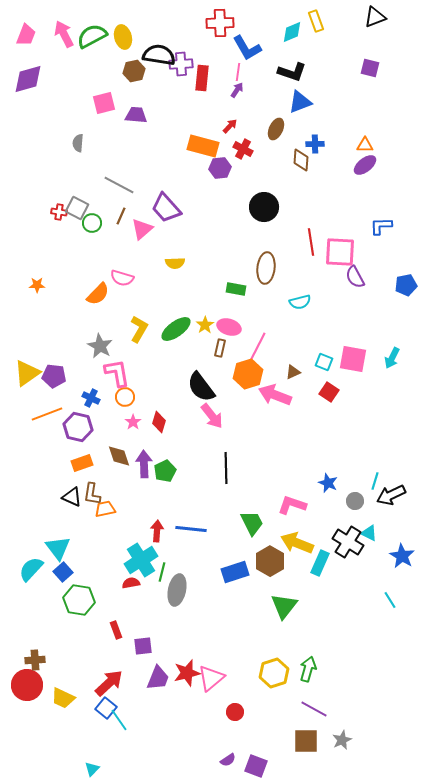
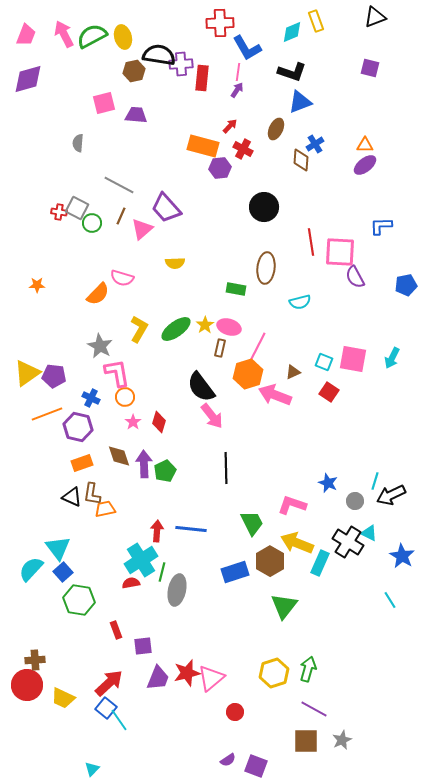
blue cross at (315, 144): rotated 30 degrees counterclockwise
